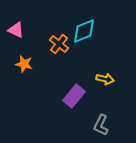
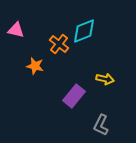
pink triangle: rotated 12 degrees counterclockwise
orange star: moved 11 px right, 2 px down
